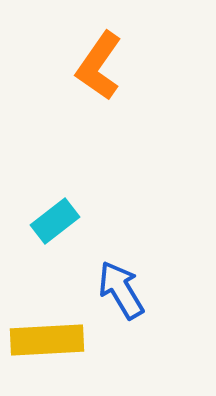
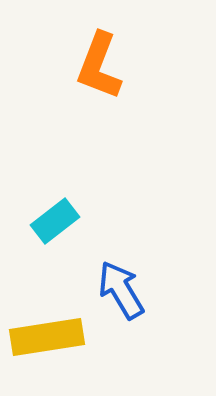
orange L-shape: rotated 14 degrees counterclockwise
yellow rectangle: moved 3 px up; rotated 6 degrees counterclockwise
